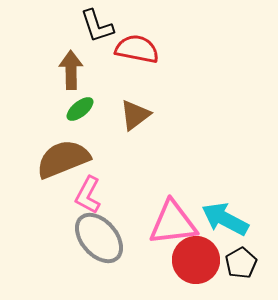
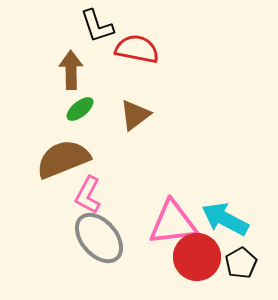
red circle: moved 1 px right, 3 px up
